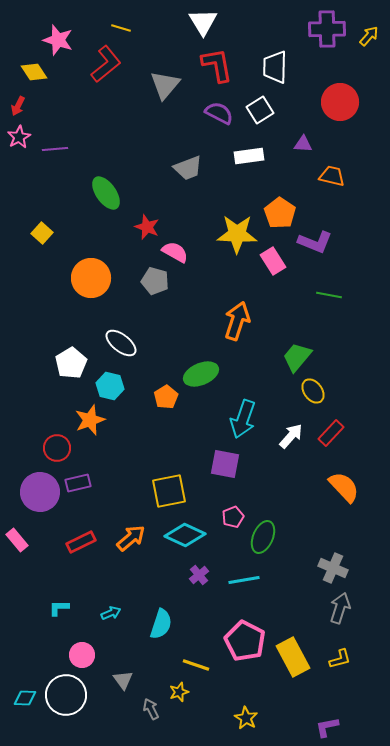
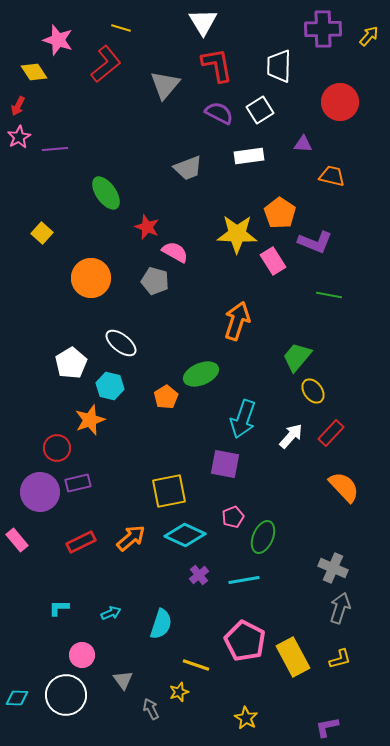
purple cross at (327, 29): moved 4 px left
white trapezoid at (275, 67): moved 4 px right, 1 px up
cyan diamond at (25, 698): moved 8 px left
